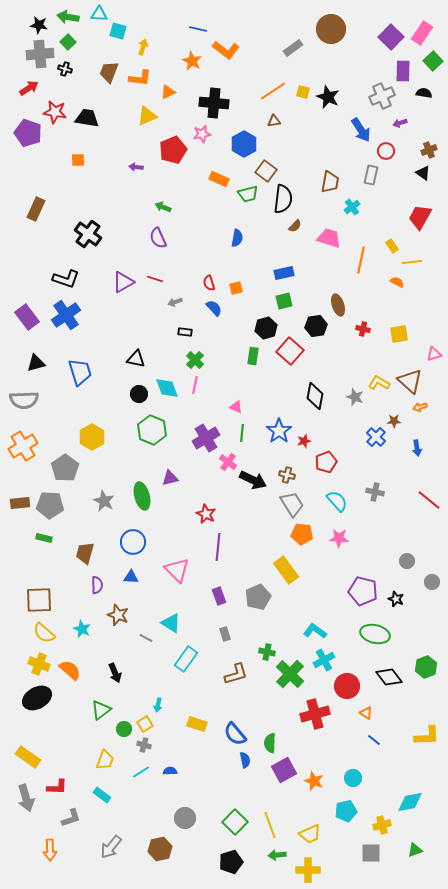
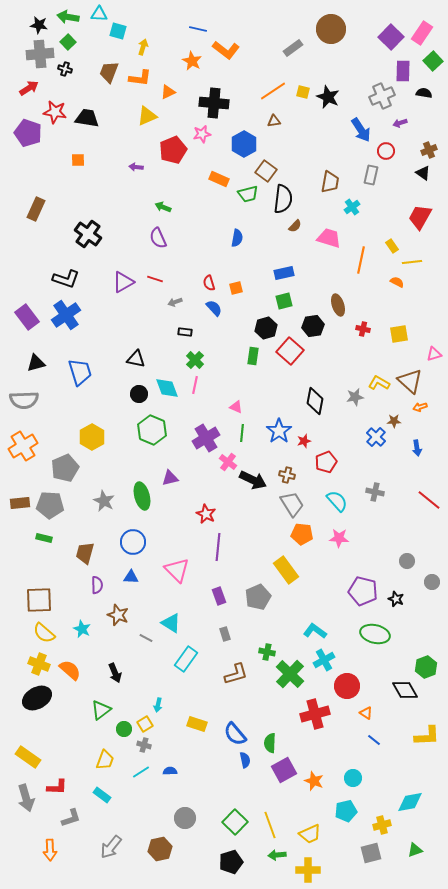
black hexagon at (316, 326): moved 3 px left
black diamond at (315, 396): moved 5 px down
gray star at (355, 397): rotated 30 degrees counterclockwise
gray pentagon at (65, 468): rotated 12 degrees clockwise
black diamond at (389, 677): moved 16 px right, 13 px down; rotated 8 degrees clockwise
gray square at (371, 853): rotated 15 degrees counterclockwise
